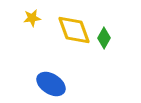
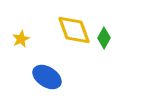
yellow star: moved 11 px left, 21 px down; rotated 18 degrees counterclockwise
blue ellipse: moved 4 px left, 7 px up
